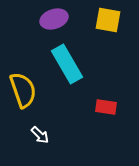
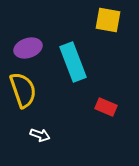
purple ellipse: moved 26 px left, 29 px down
cyan rectangle: moved 6 px right, 2 px up; rotated 9 degrees clockwise
red rectangle: rotated 15 degrees clockwise
white arrow: rotated 24 degrees counterclockwise
